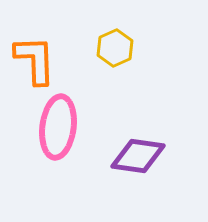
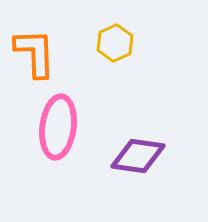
yellow hexagon: moved 5 px up
orange L-shape: moved 7 px up
